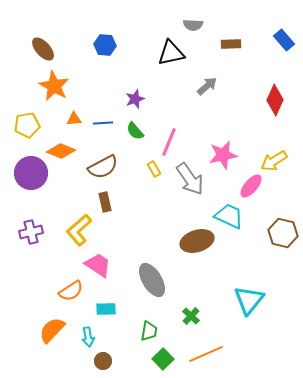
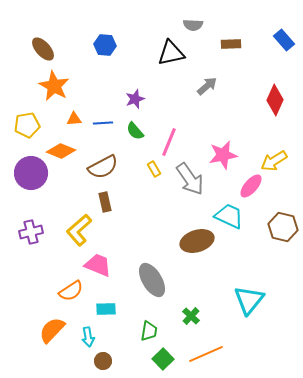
brown hexagon at (283, 233): moved 6 px up
pink trapezoid at (98, 265): rotated 12 degrees counterclockwise
